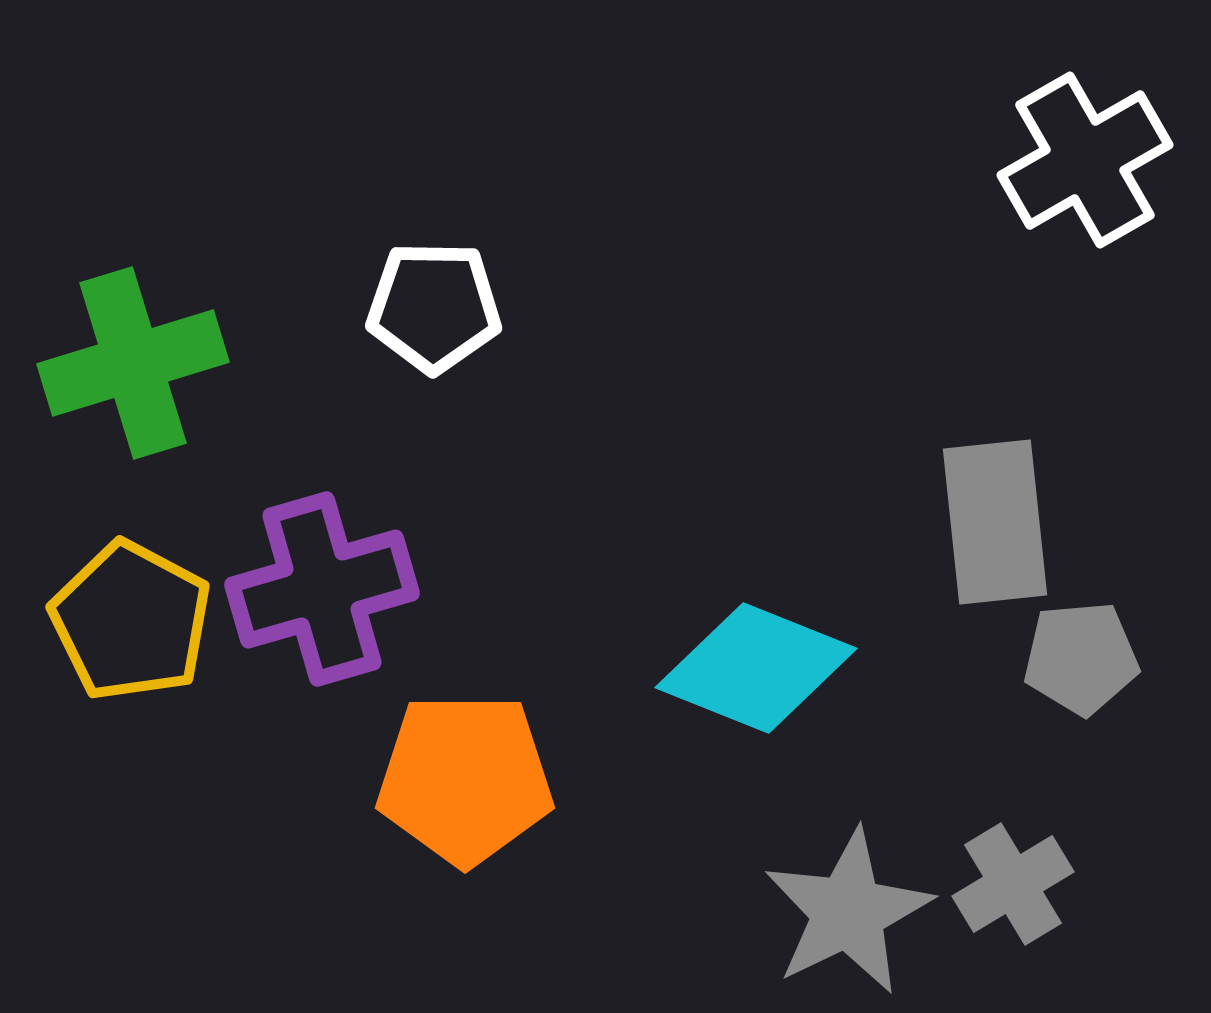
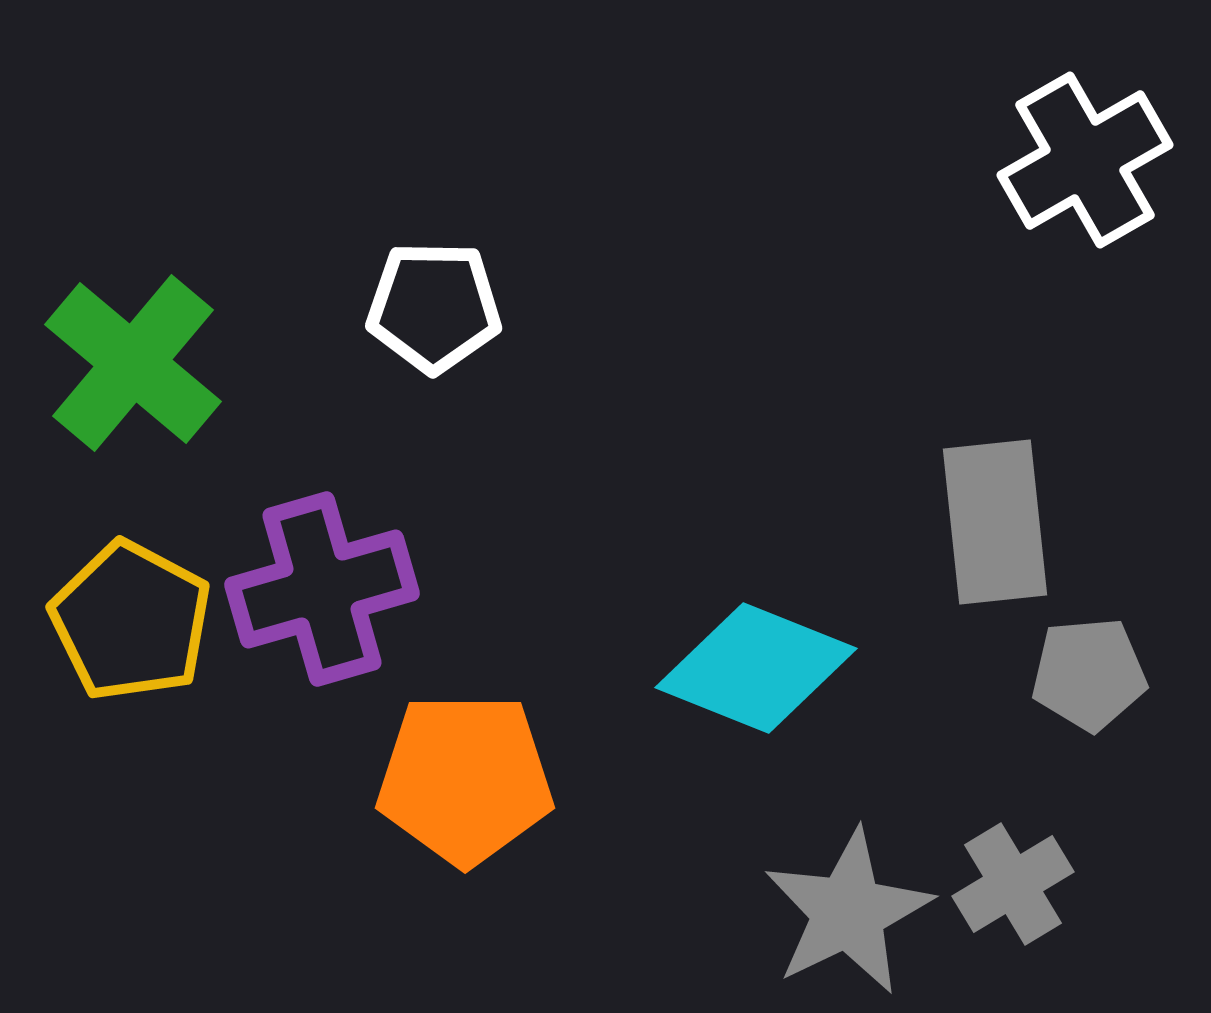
green cross: rotated 33 degrees counterclockwise
gray pentagon: moved 8 px right, 16 px down
